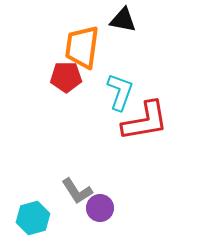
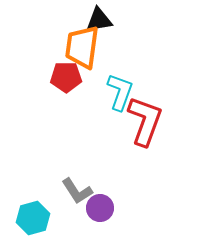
black triangle: moved 24 px left; rotated 20 degrees counterclockwise
red L-shape: rotated 60 degrees counterclockwise
